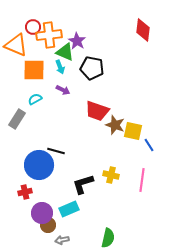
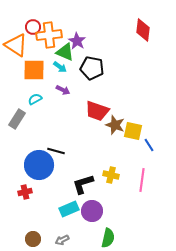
orange triangle: rotated 10 degrees clockwise
cyan arrow: rotated 32 degrees counterclockwise
purple circle: moved 50 px right, 2 px up
brown circle: moved 15 px left, 14 px down
gray arrow: rotated 16 degrees counterclockwise
